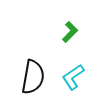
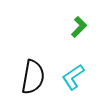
green L-shape: moved 9 px right, 5 px up
